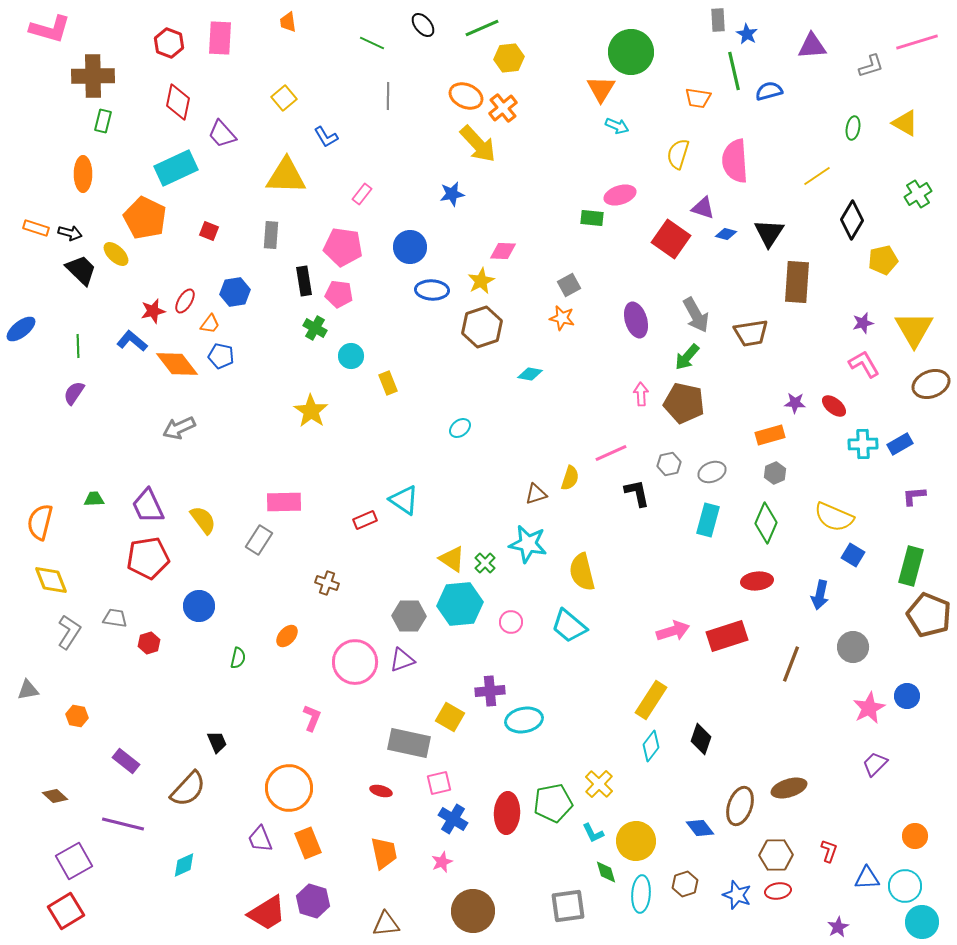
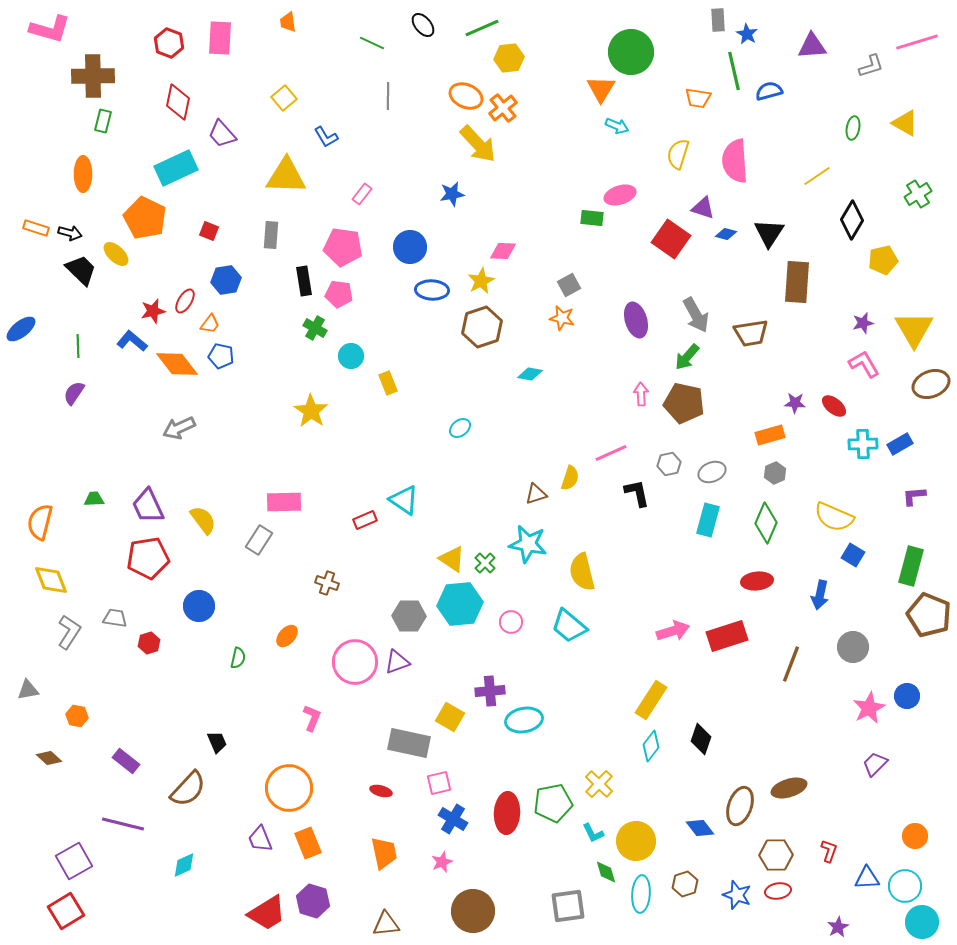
blue hexagon at (235, 292): moved 9 px left, 12 px up
purple triangle at (402, 660): moved 5 px left, 2 px down
brown diamond at (55, 796): moved 6 px left, 38 px up
